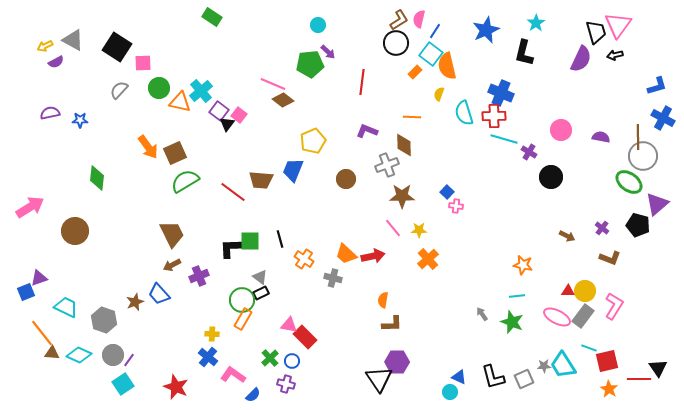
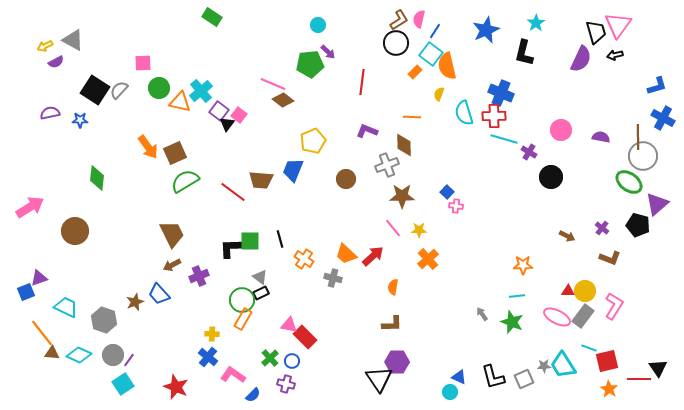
black square at (117, 47): moved 22 px left, 43 px down
red arrow at (373, 256): rotated 30 degrees counterclockwise
orange star at (523, 265): rotated 12 degrees counterclockwise
orange semicircle at (383, 300): moved 10 px right, 13 px up
